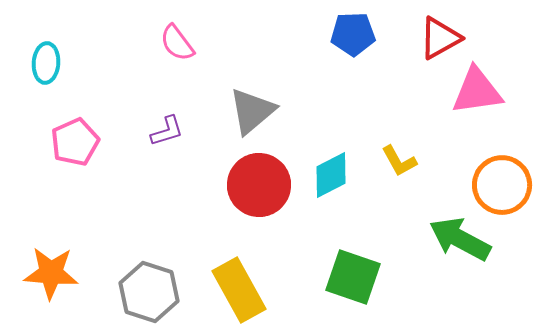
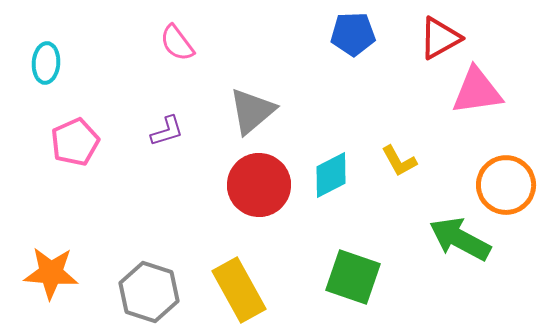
orange circle: moved 4 px right
